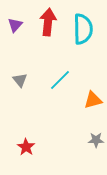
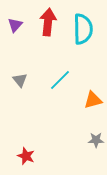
red star: moved 9 px down; rotated 12 degrees counterclockwise
